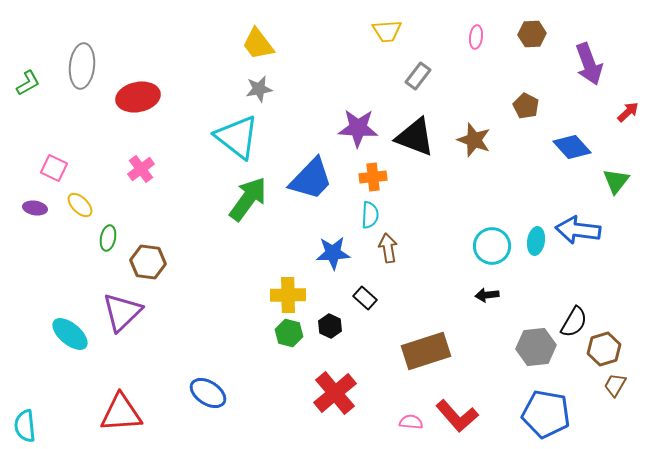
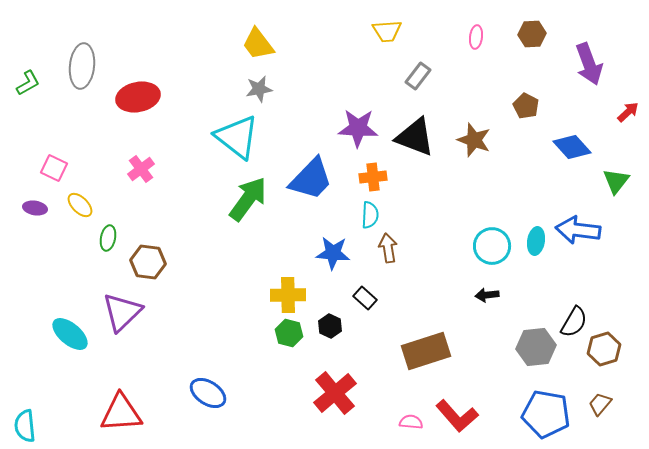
blue star at (333, 253): rotated 8 degrees clockwise
brown trapezoid at (615, 385): moved 15 px left, 19 px down; rotated 10 degrees clockwise
